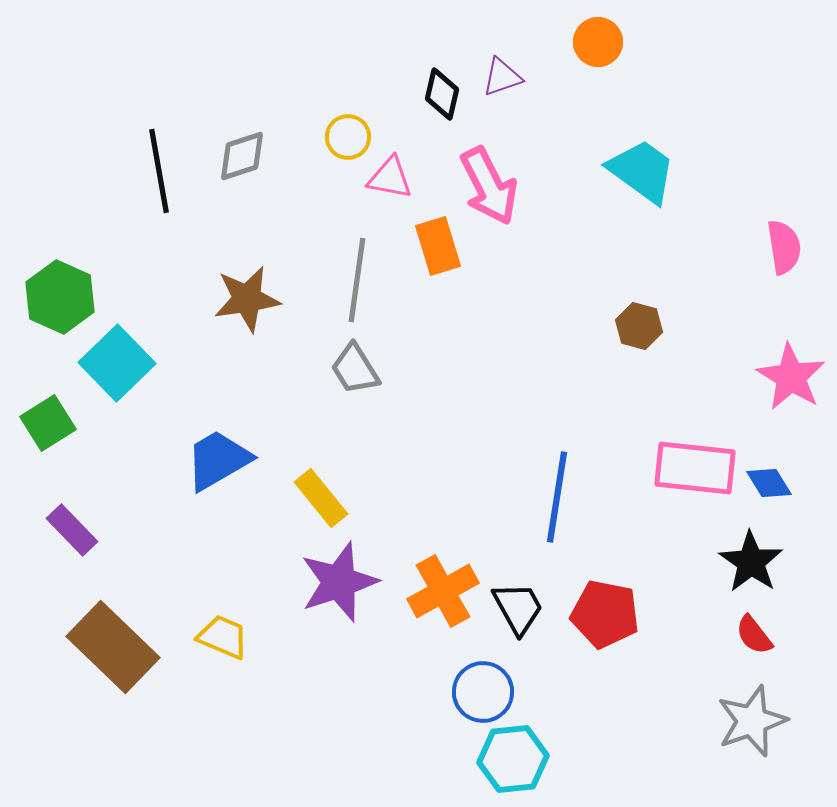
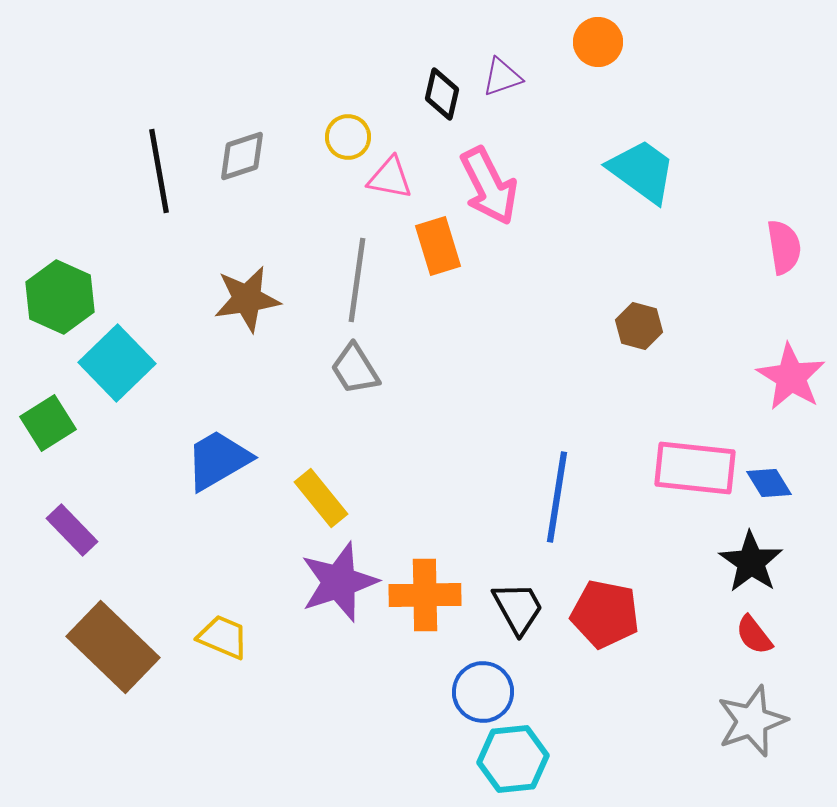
orange cross: moved 18 px left, 4 px down; rotated 28 degrees clockwise
